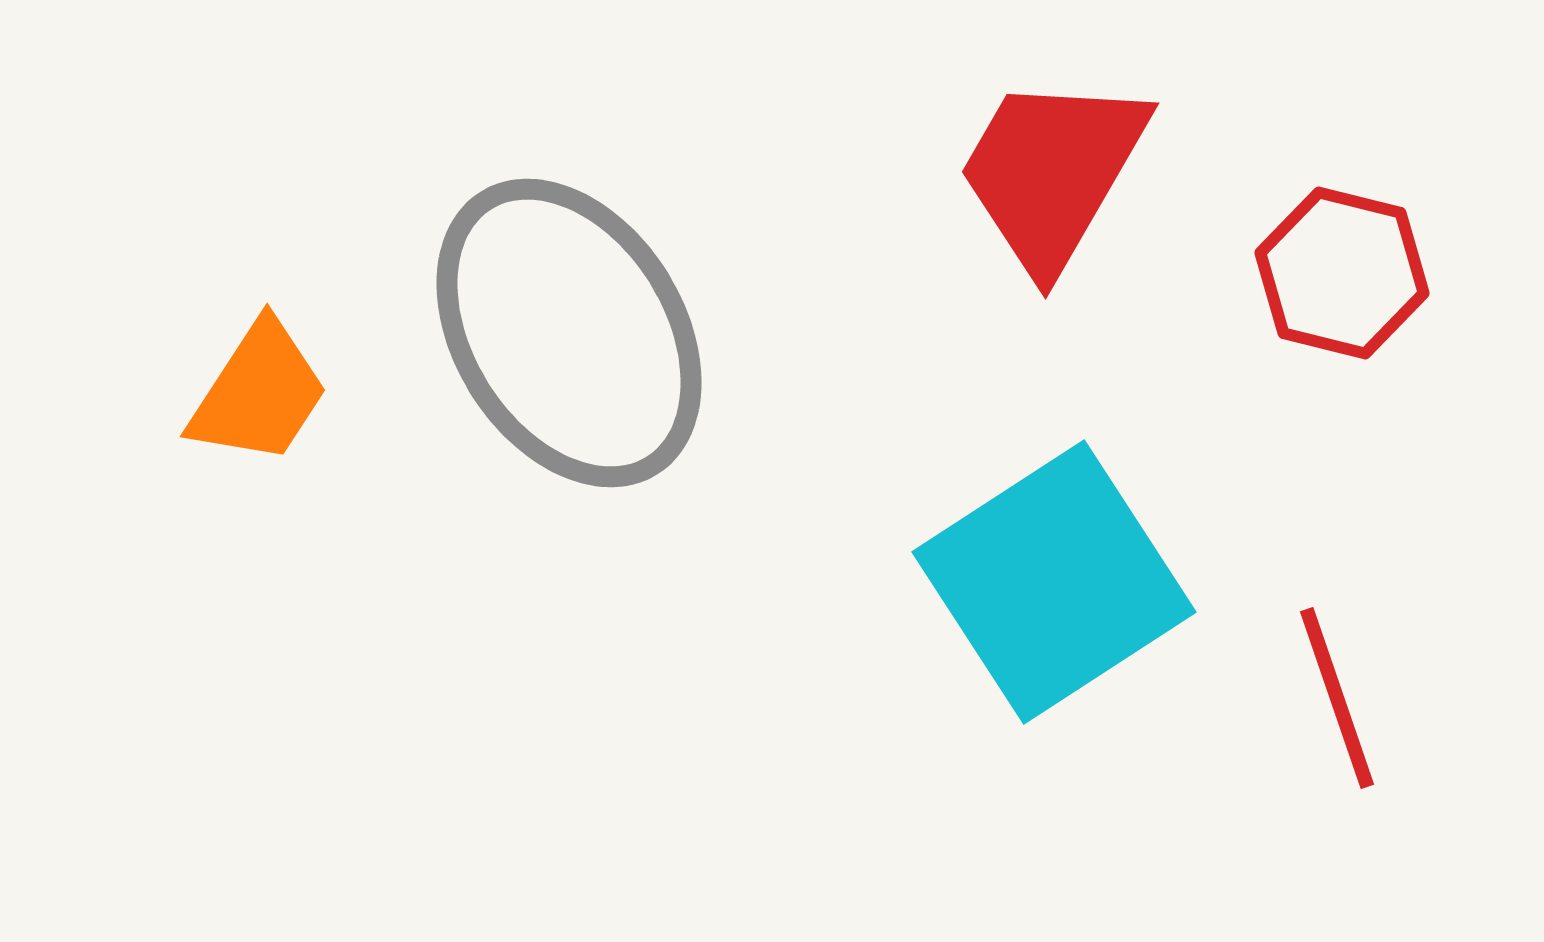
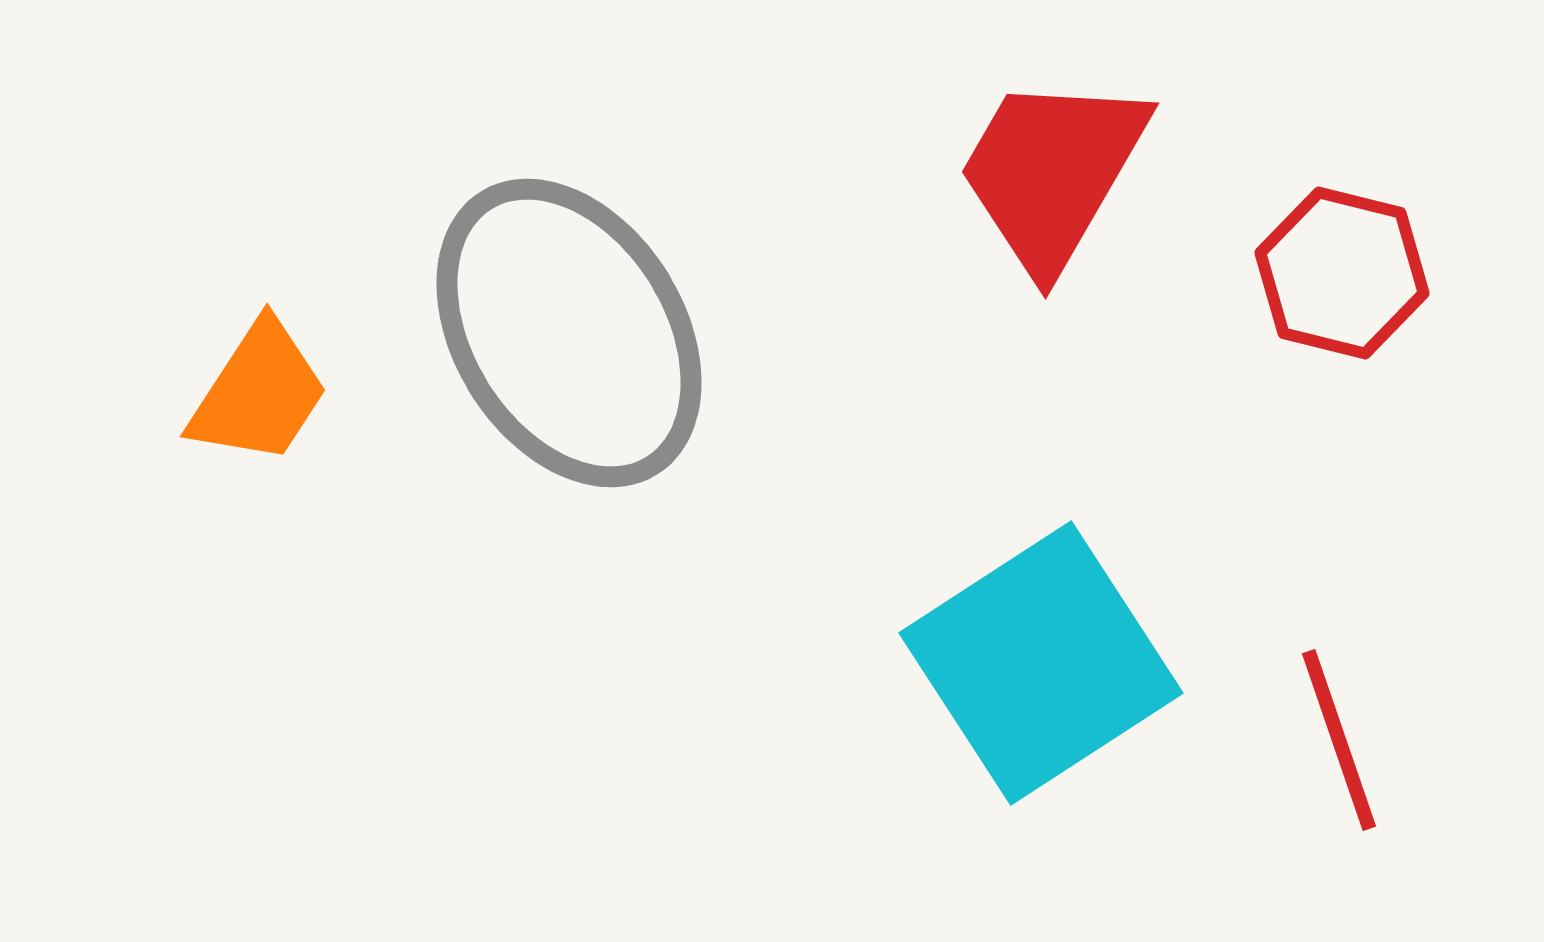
cyan square: moved 13 px left, 81 px down
red line: moved 2 px right, 42 px down
